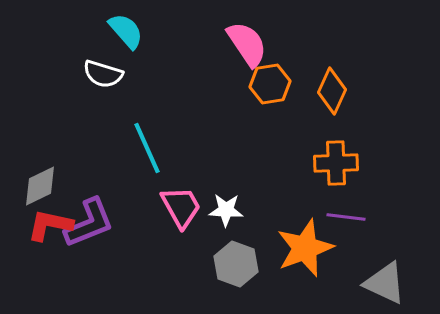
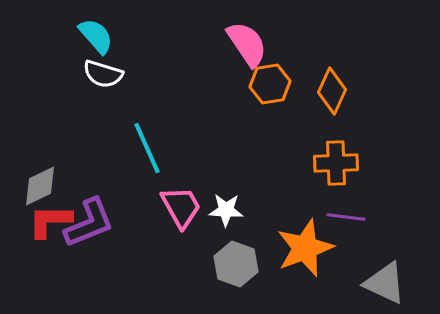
cyan semicircle: moved 30 px left, 5 px down
red L-shape: moved 4 px up; rotated 12 degrees counterclockwise
